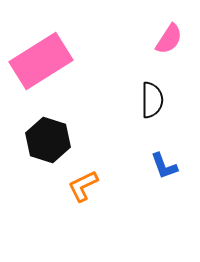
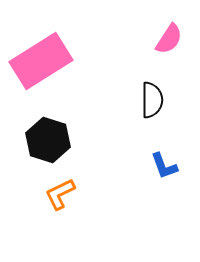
orange L-shape: moved 23 px left, 8 px down
